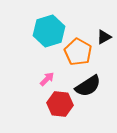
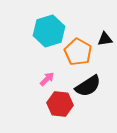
black triangle: moved 1 px right, 2 px down; rotated 21 degrees clockwise
